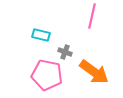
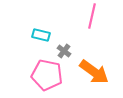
gray cross: moved 1 px left, 1 px up; rotated 16 degrees clockwise
